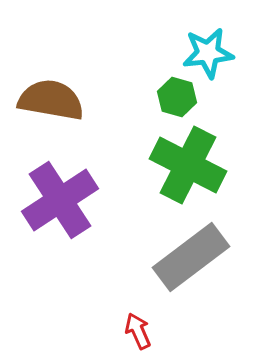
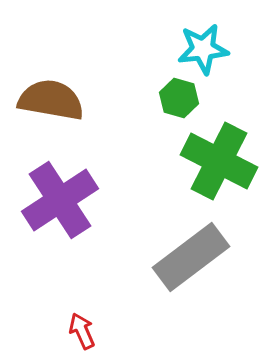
cyan star: moved 5 px left, 4 px up
green hexagon: moved 2 px right, 1 px down
green cross: moved 31 px right, 4 px up
red arrow: moved 56 px left
